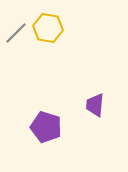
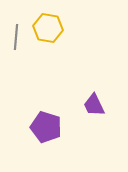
gray line: moved 4 px down; rotated 40 degrees counterclockwise
purple trapezoid: moved 1 px left; rotated 30 degrees counterclockwise
